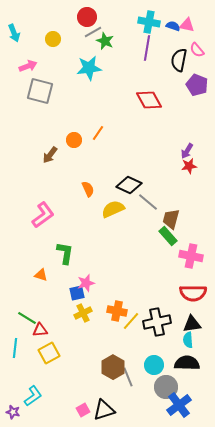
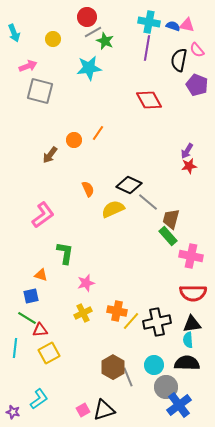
blue square at (77, 293): moved 46 px left, 3 px down
cyan L-shape at (33, 396): moved 6 px right, 3 px down
